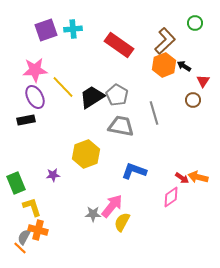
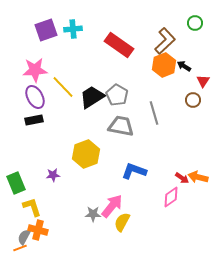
black rectangle: moved 8 px right
orange line: rotated 64 degrees counterclockwise
